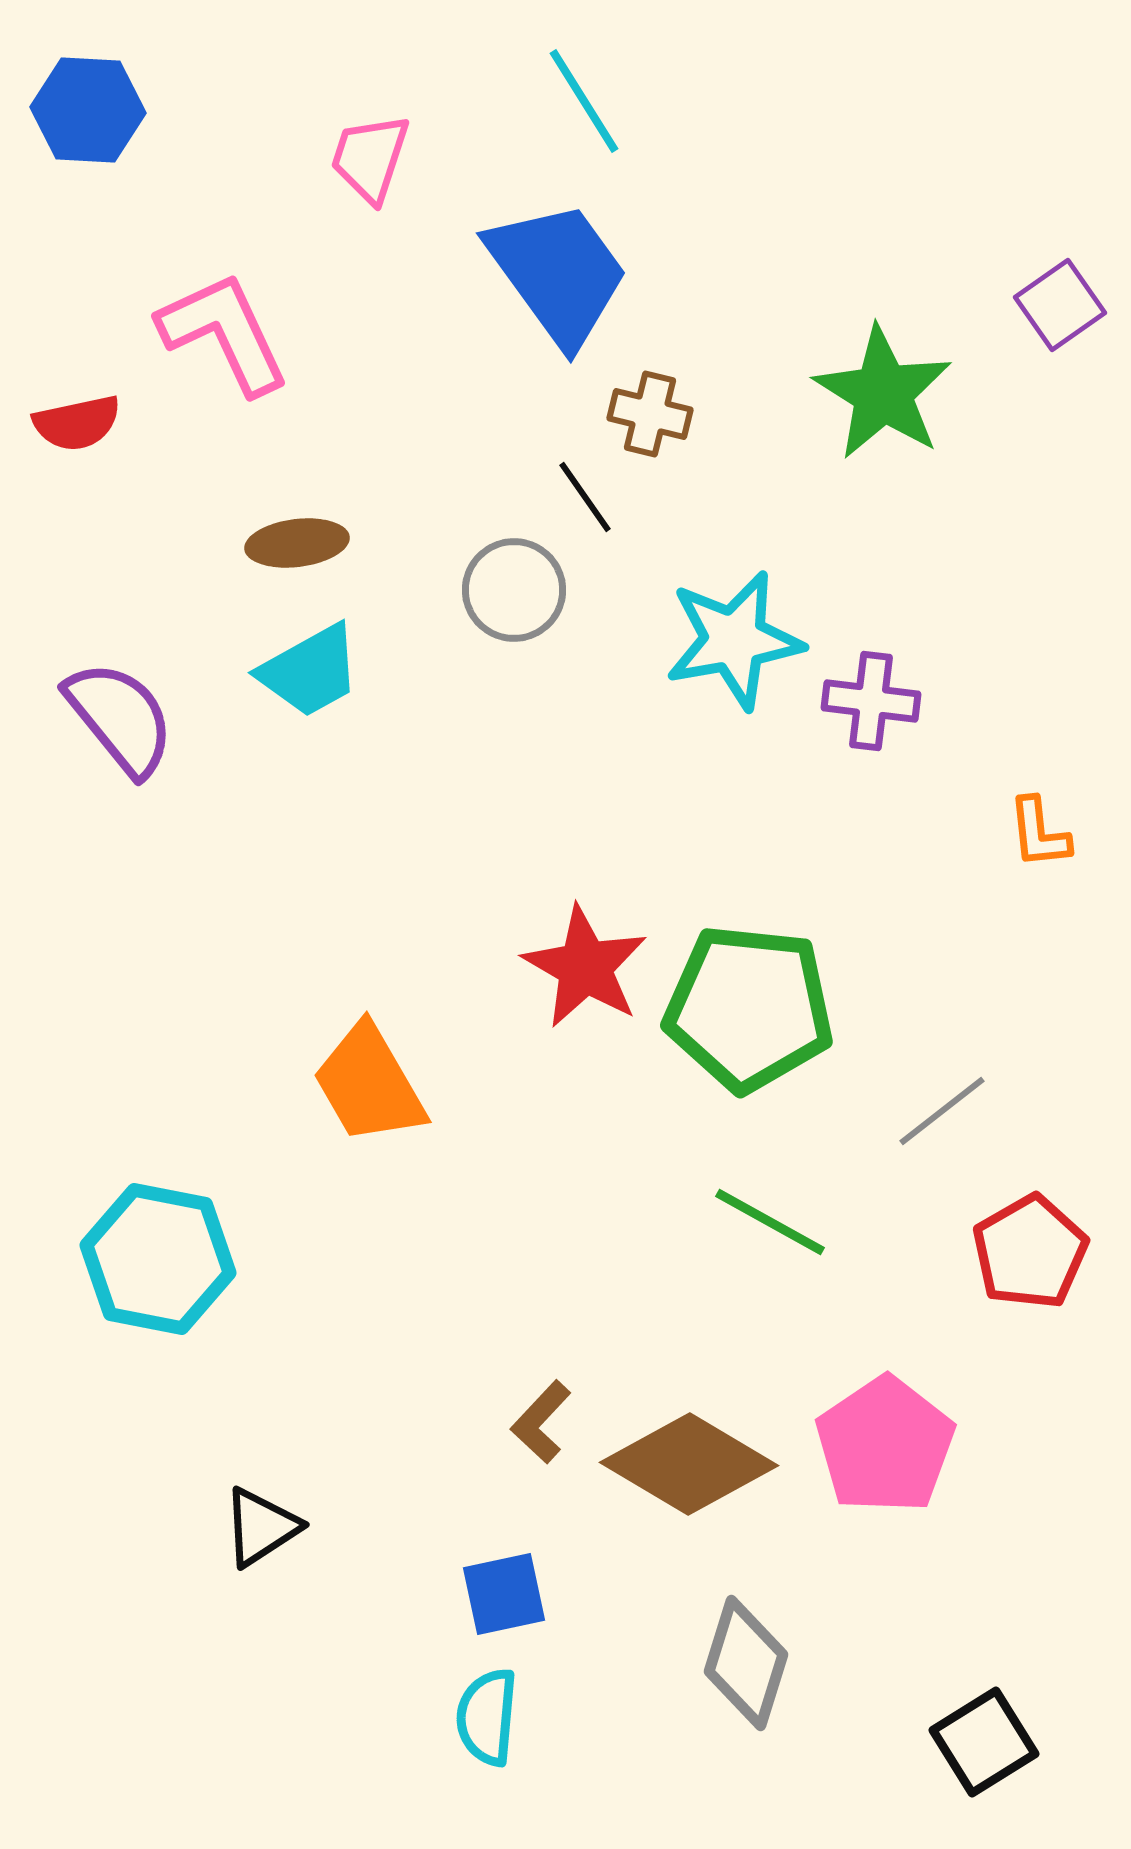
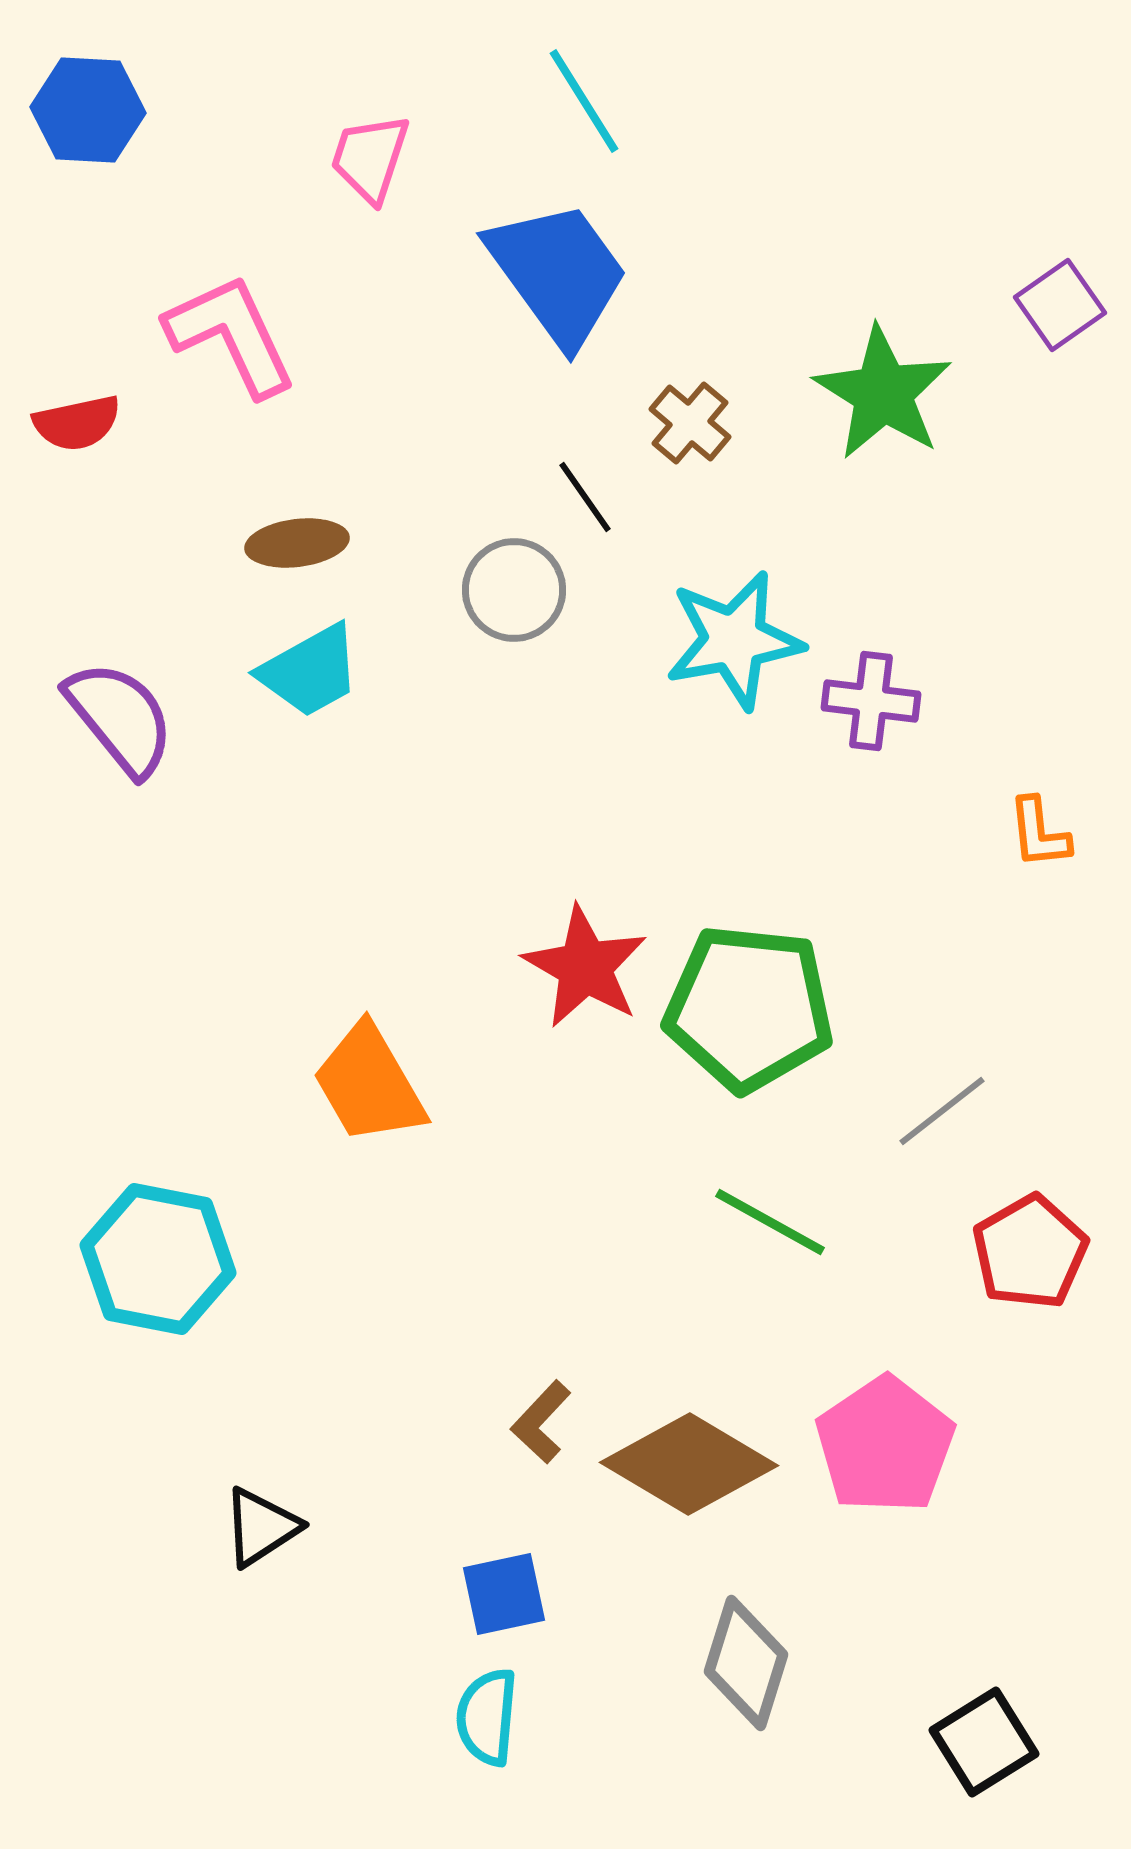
pink L-shape: moved 7 px right, 2 px down
brown cross: moved 40 px right, 9 px down; rotated 26 degrees clockwise
